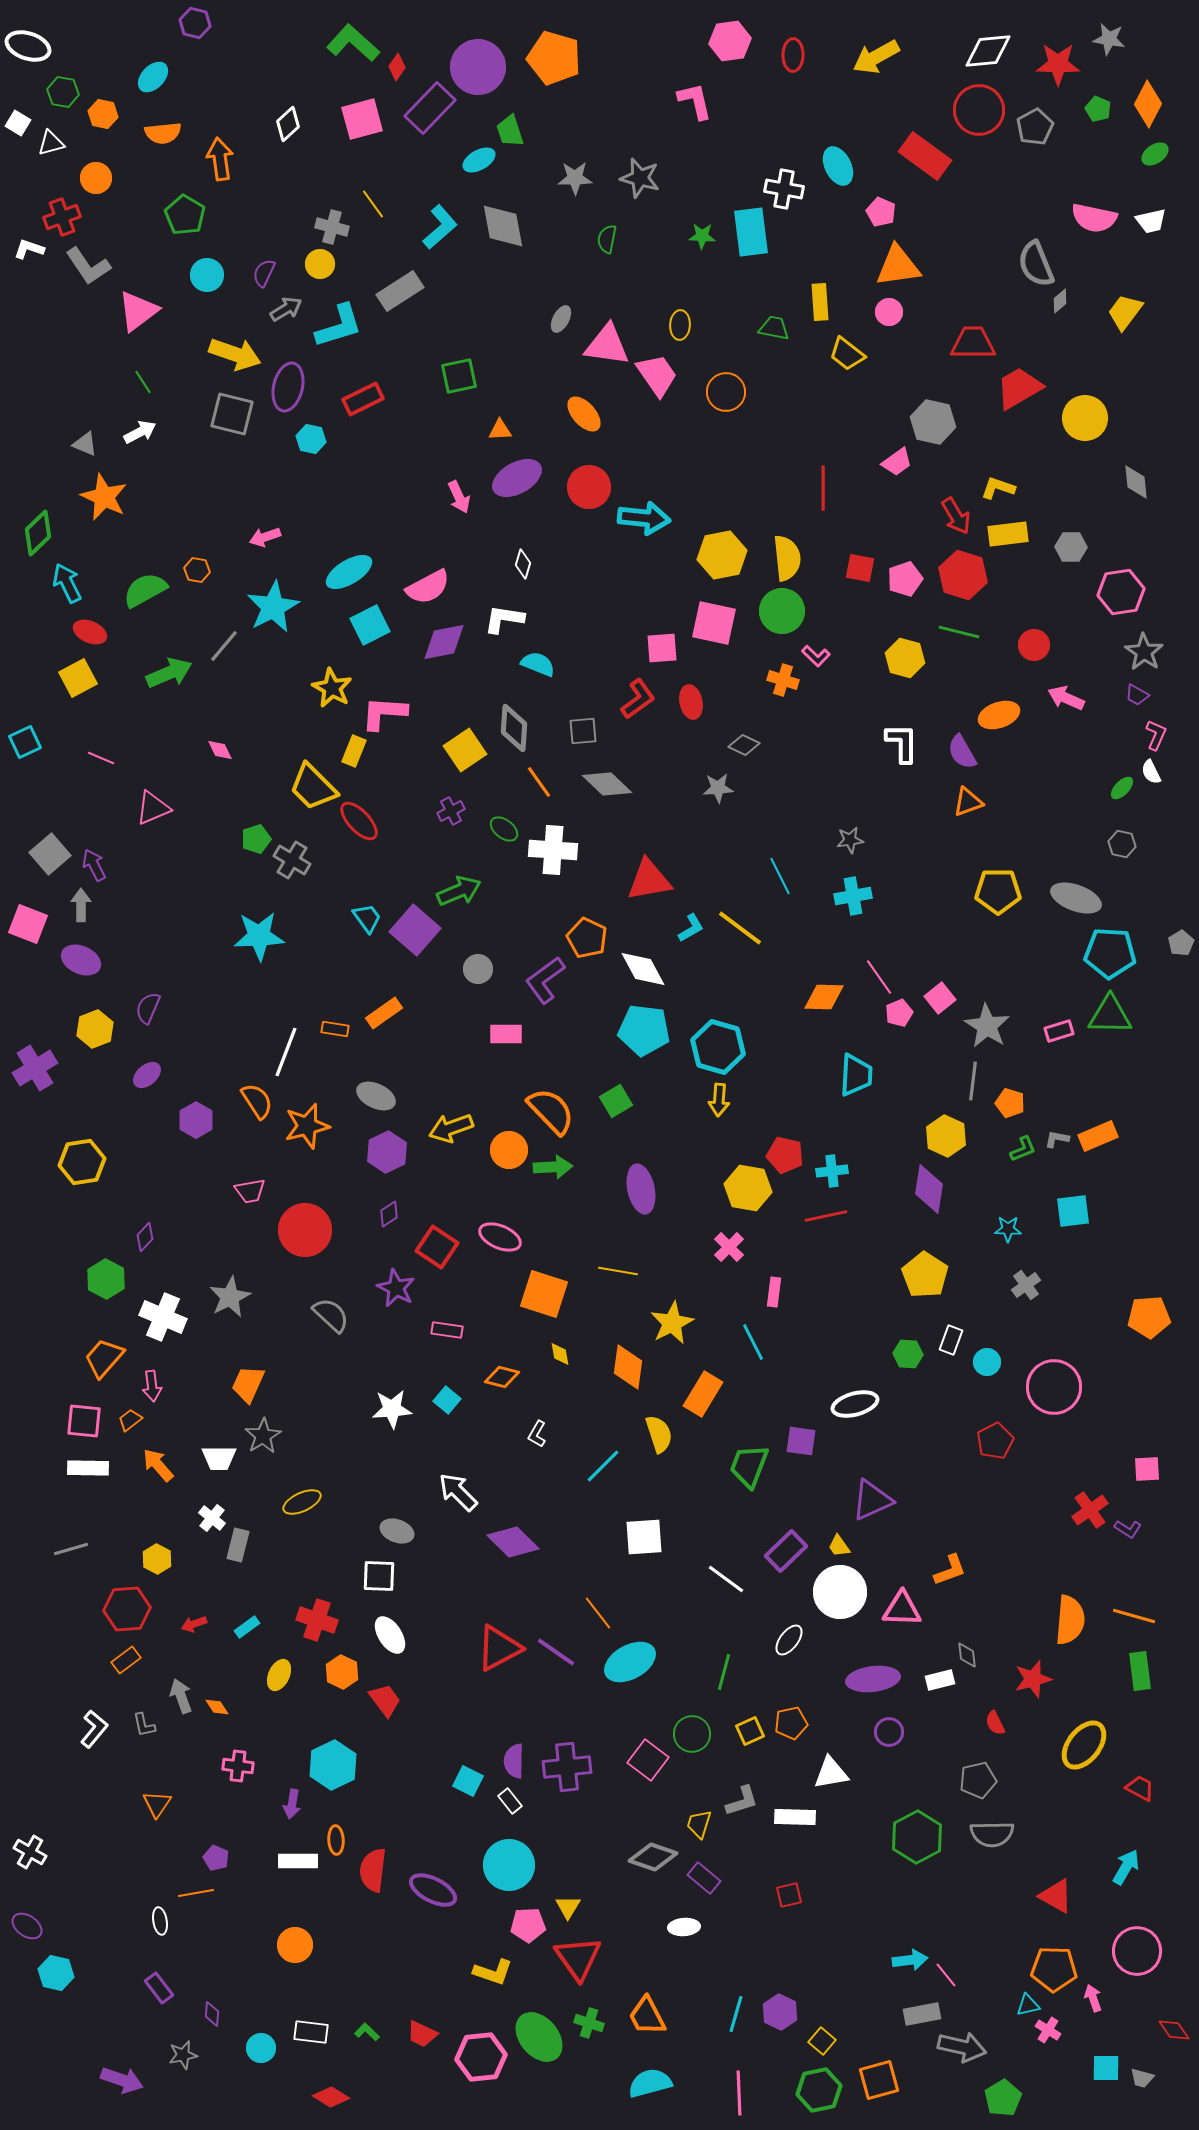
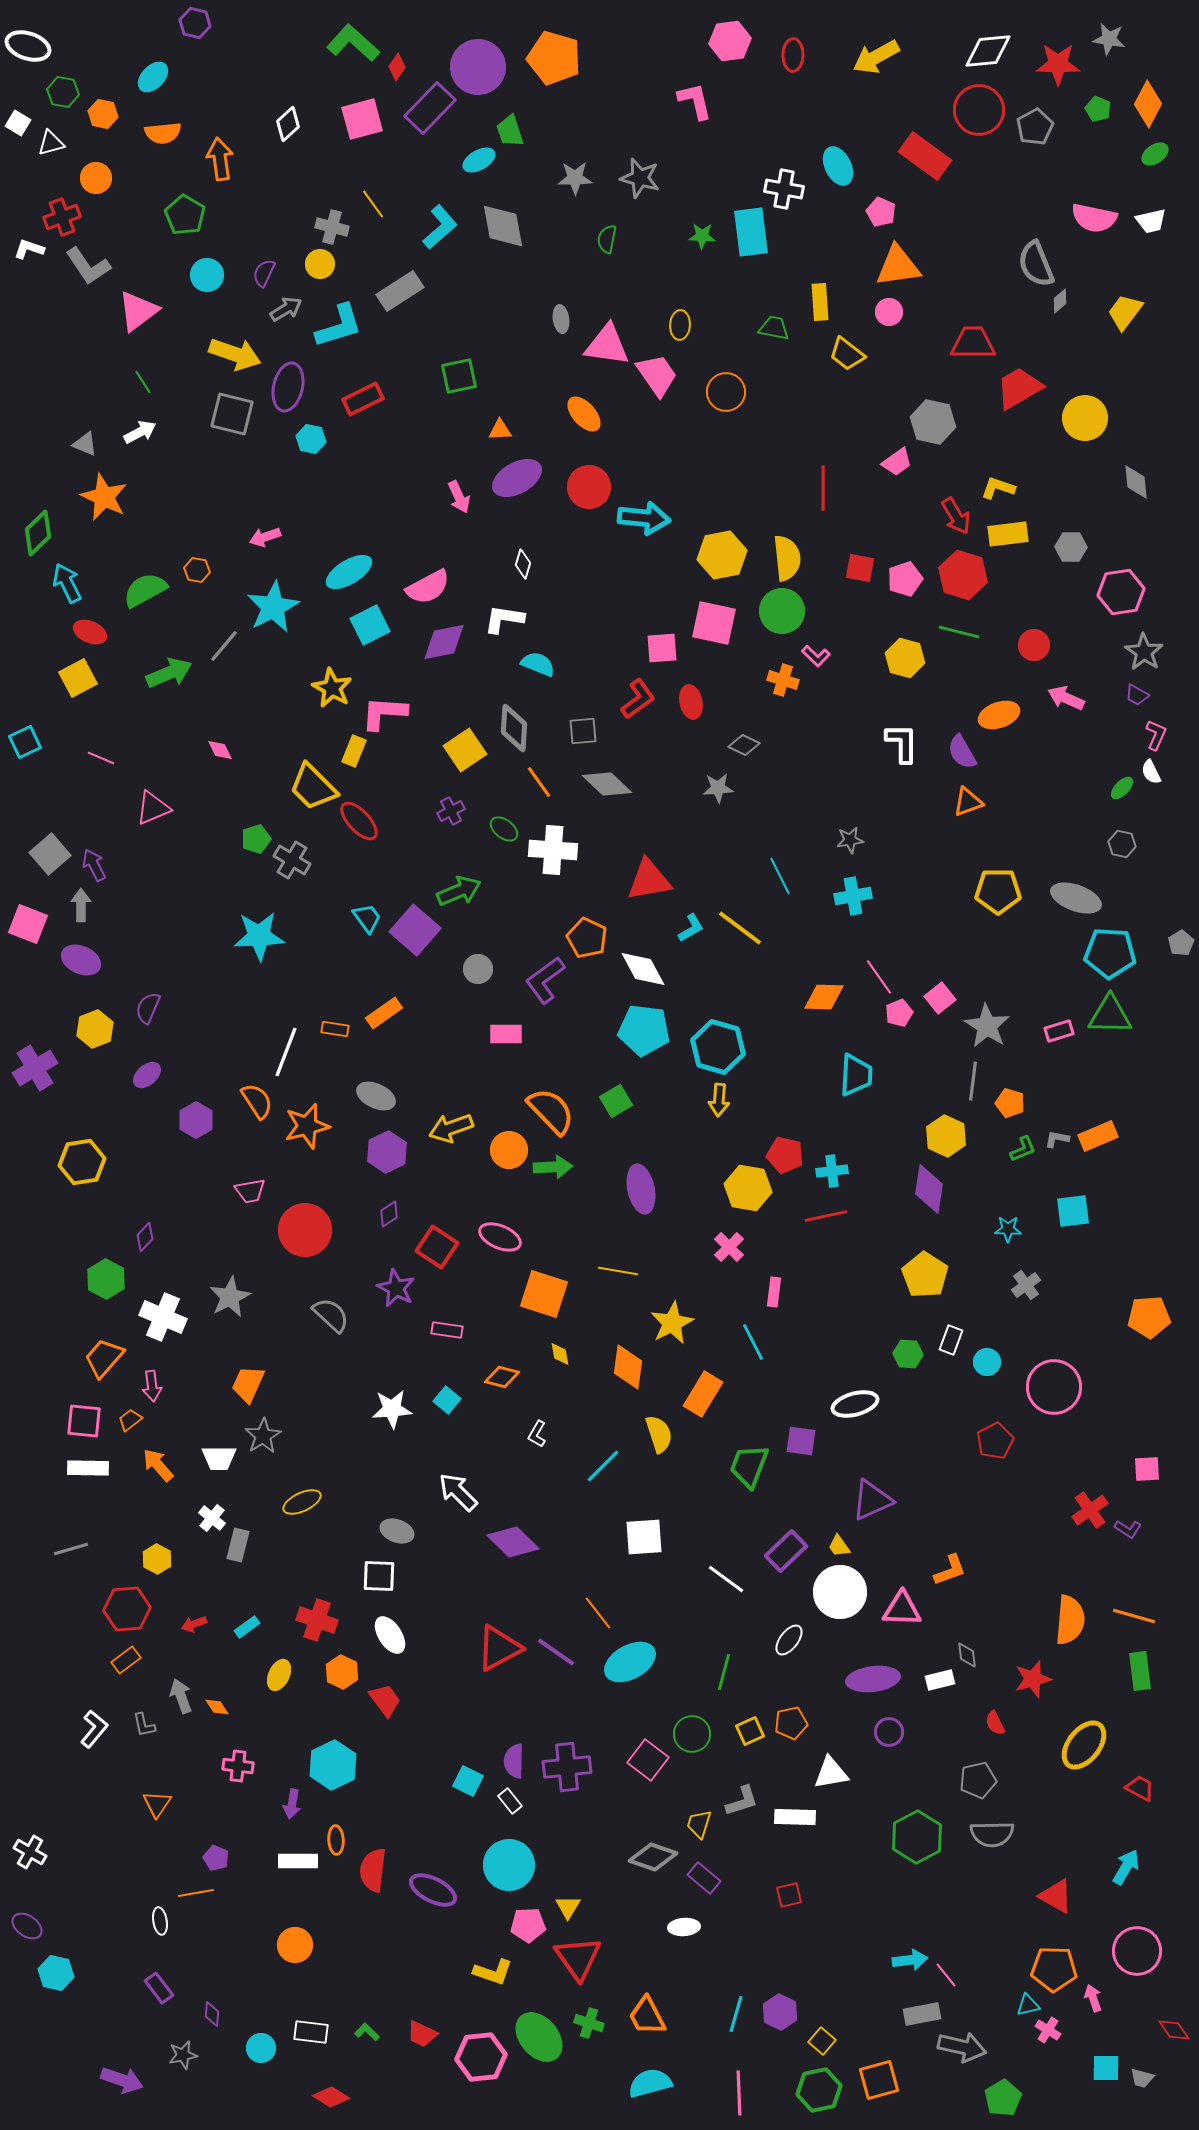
gray ellipse at (561, 319): rotated 36 degrees counterclockwise
